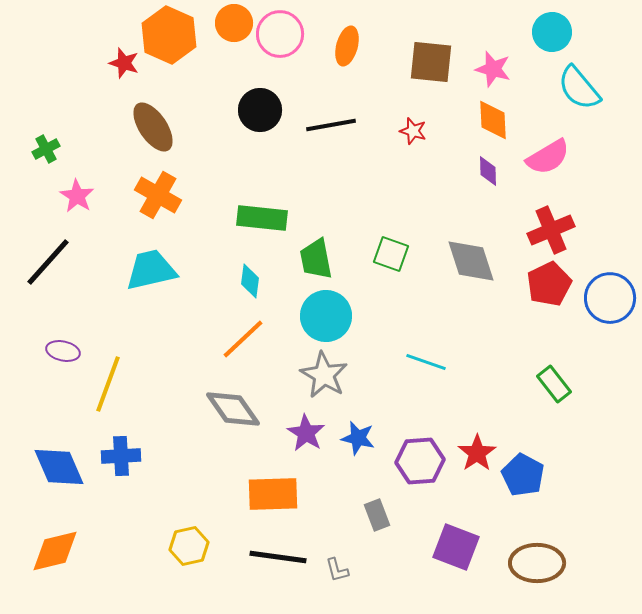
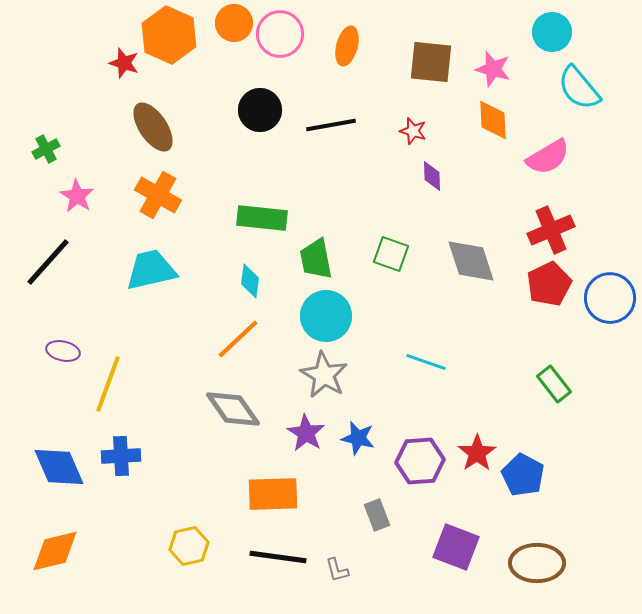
purple diamond at (488, 171): moved 56 px left, 5 px down
orange line at (243, 339): moved 5 px left
